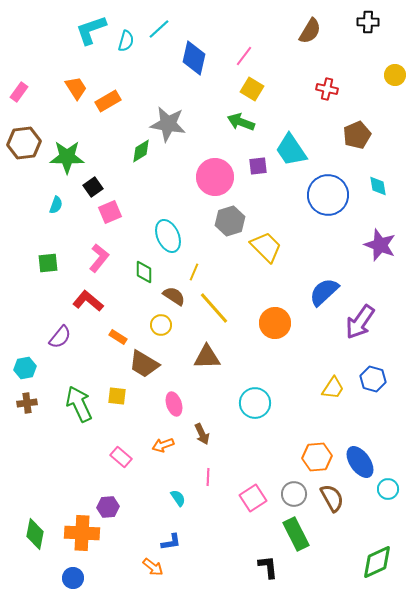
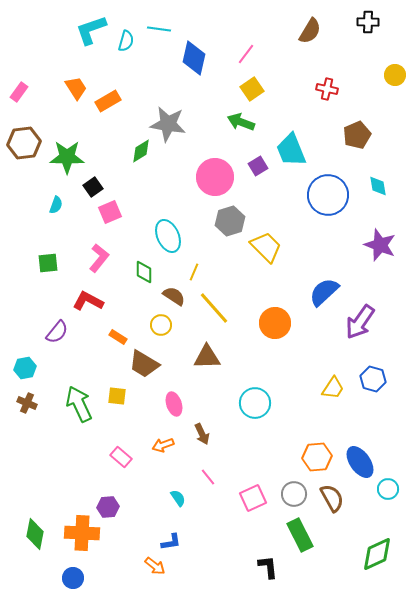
cyan line at (159, 29): rotated 50 degrees clockwise
pink line at (244, 56): moved 2 px right, 2 px up
yellow square at (252, 89): rotated 25 degrees clockwise
cyan trapezoid at (291, 150): rotated 12 degrees clockwise
purple square at (258, 166): rotated 24 degrees counterclockwise
red L-shape at (88, 301): rotated 12 degrees counterclockwise
purple semicircle at (60, 337): moved 3 px left, 5 px up
brown cross at (27, 403): rotated 30 degrees clockwise
pink line at (208, 477): rotated 42 degrees counterclockwise
pink square at (253, 498): rotated 8 degrees clockwise
green rectangle at (296, 534): moved 4 px right, 1 px down
green diamond at (377, 562): moved 8 px up
orange arrow at (153, 567): moved 2 px right, 1 px up
